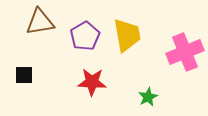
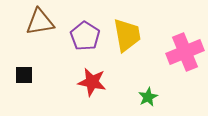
purple pentagon: rotated 8 degrees counterclockwise
red star: rotated 8 degrees clockwise
